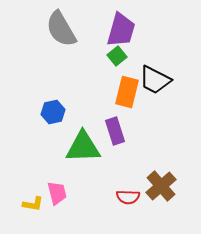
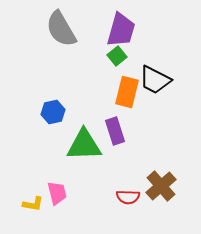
green triangle: moved 1 px right, 2 px up
